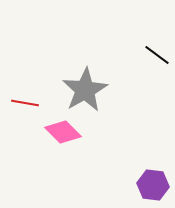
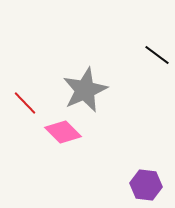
gray star: rotated 6 degrees clockwise
red line: rotated 36 degrees clockwise
purple hexagon: moved 7 px left
